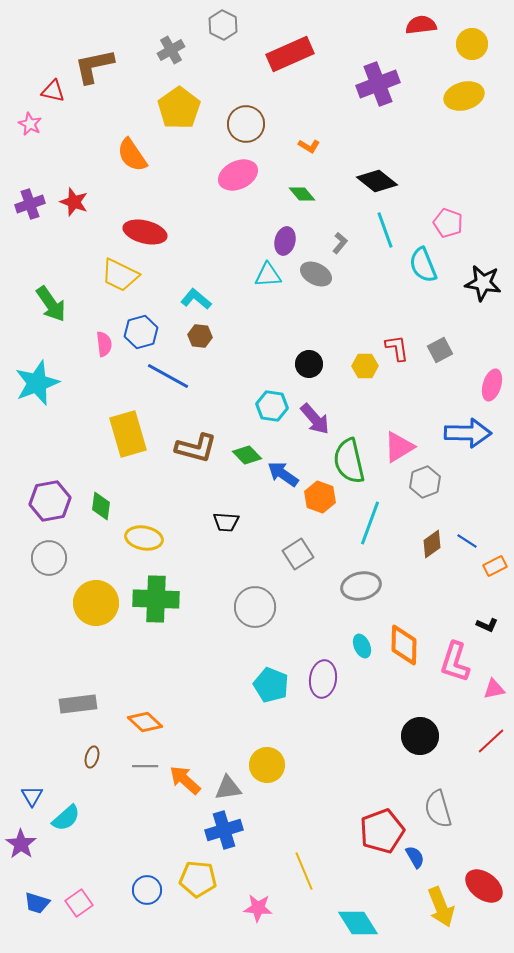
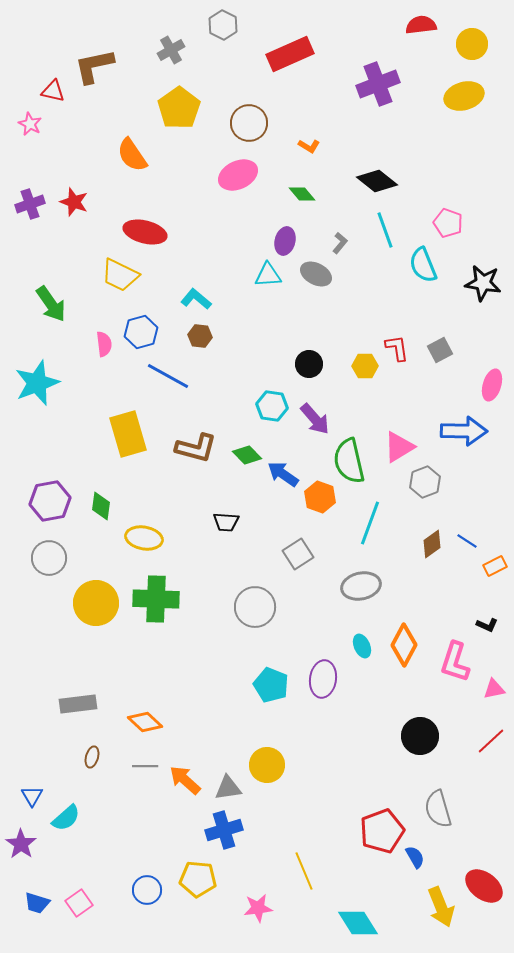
brown circle at (246, 124): moved 3 px right, 1 px up
blue arrow at (468, 433): moved 4 px left, 2 px up
orange diamond at (404, 645): rotated 27 degrees clockwise
pink star at (258, 908): rotated 12 degrees counterclockwise
